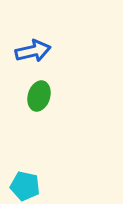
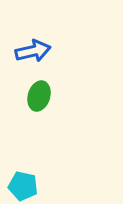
cyan pentagon: moved 2 px left
